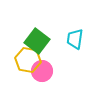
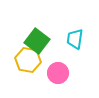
pink circle: moved 16 px right, 2 px down
